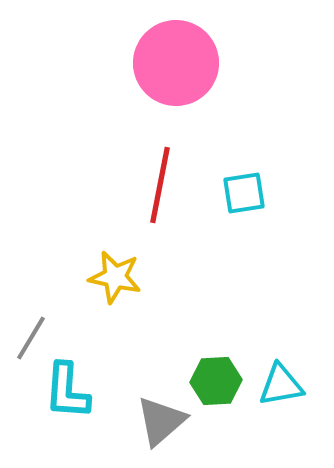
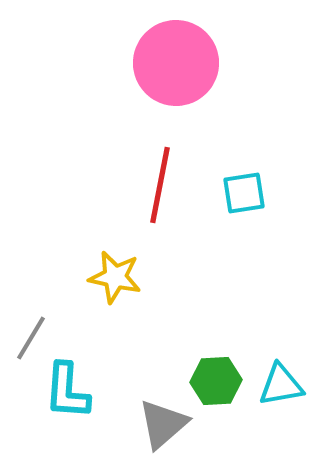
gray triangle: moved 2 px right, 3 px down
